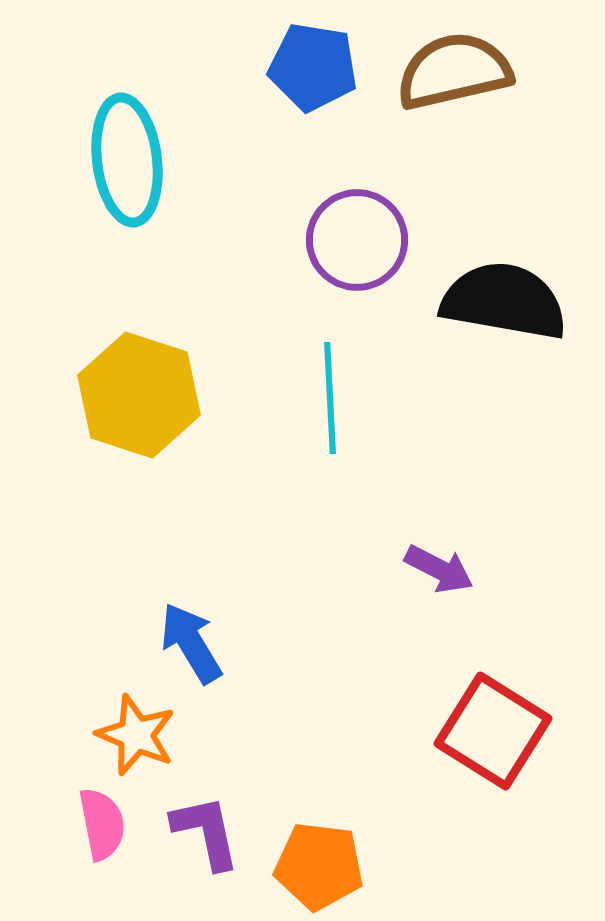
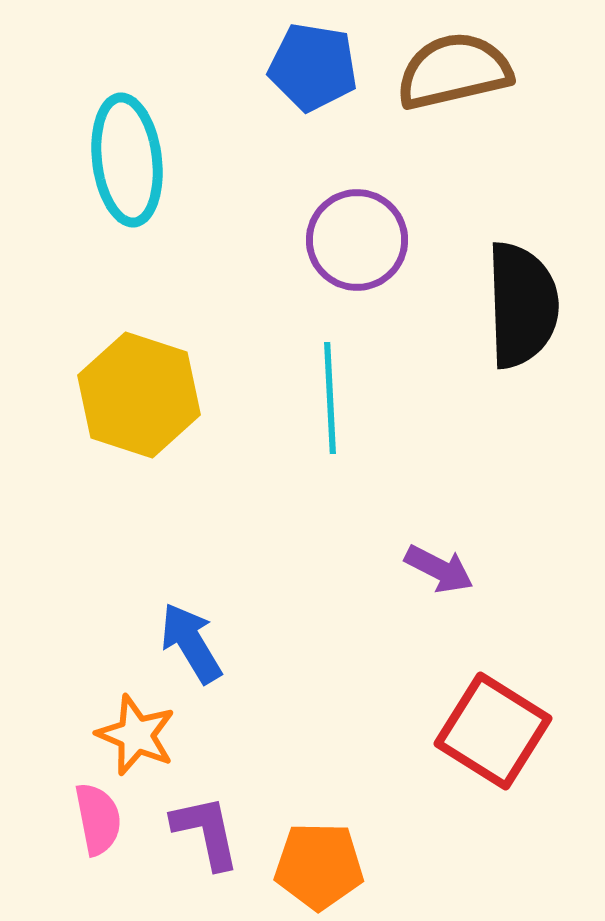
black semicircle: moved 18 px right, 4 px down; rotated 78 degrees clockwise
pink semicircle: moved 4 px left, 5 px up
orange pentagon: rotated 6 degrees counterclockwise
